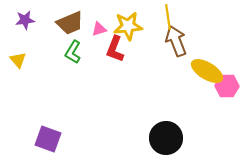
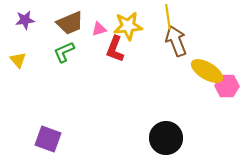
green L-shape: moved 9 px left; rotated 35 degrees clockwise
